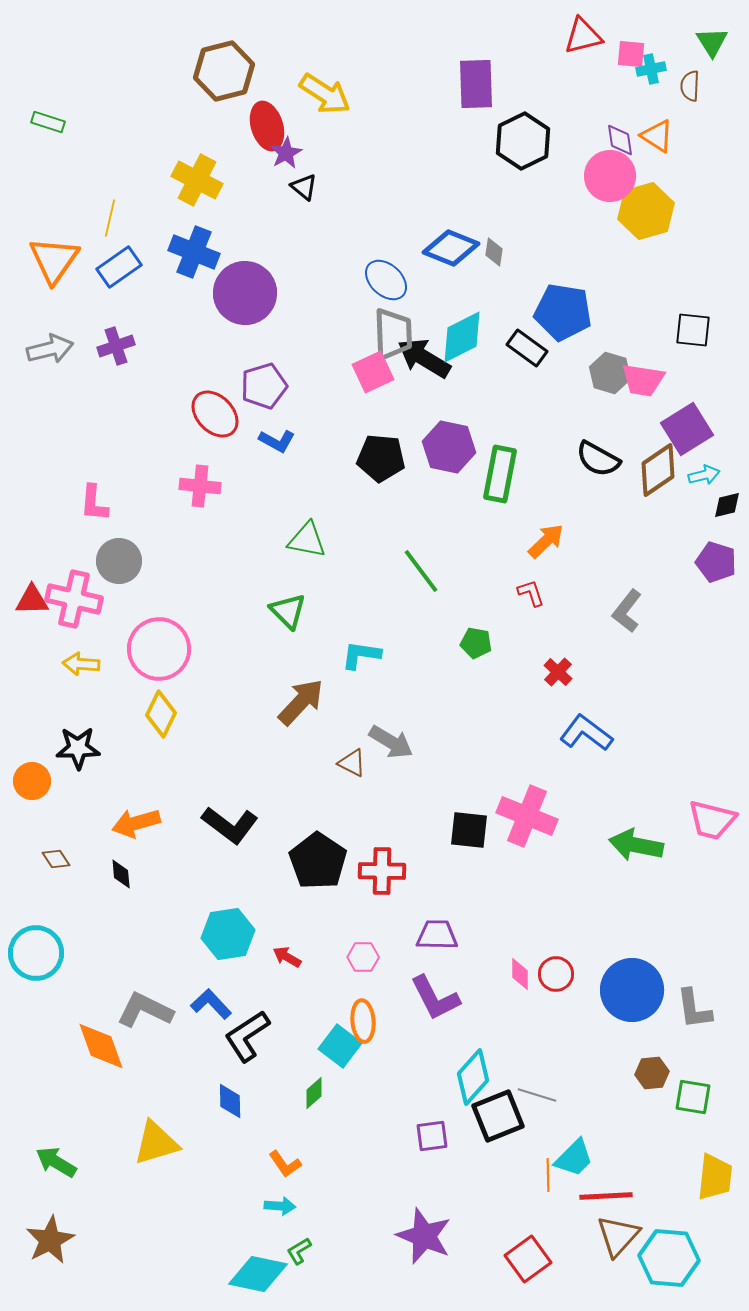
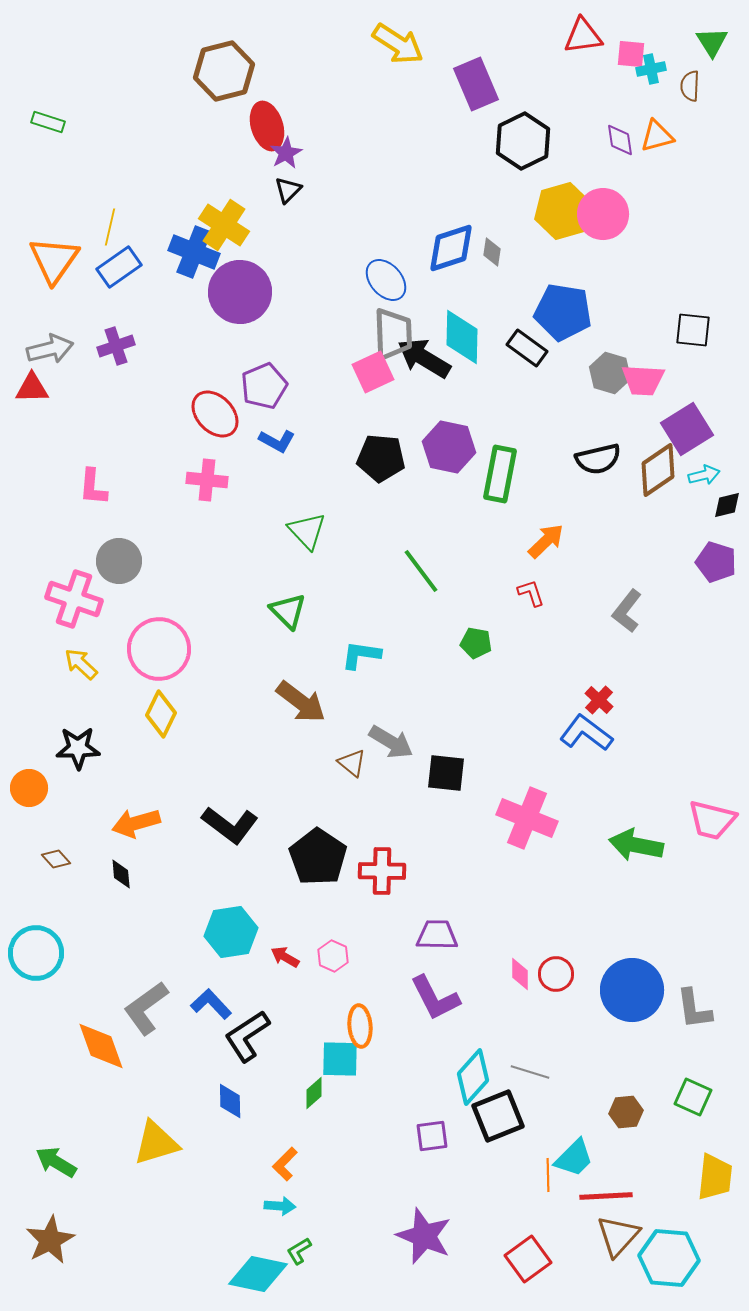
red triangle at (583, 36): rotated 6 degrees clockwise
purple rectangle at (476, 84): rotated 21 degrees counterclockwise
yellow arrow at (325, 94): moved 73 px right, 50 px up
orange triangle at (657, 136): rotated 48 degrees counterclockwise
pink circle at (610, 176): moved 7 px left, 38 px down
yellow cross at (197, 180): moved 27 px right, 45 px down; rotated 6 degrees clockwise
black triangle at (304, 187): moved 16 px left, 3 px down; rotated 36 degrees clockwise
yellow hexagon at (646, 211): moved 83 px left
yellow line at (110, 218): moved 9 px down
blue diamond at (451, 248): rotated 40 degrees counterclockwise
gray diamond at (494, 252): moved 2 px left
blue ellipse at (386, 280): rotated 6 degrees clockwise
purple circle at (245, 293): moved 5 px left, 1 px up
cyan diamond at (462, 337): rotated 62 degrees counterclockwise
pink trapezoid at (643, 380): rotated 6 degrees counterclockwise
purple pentagon at (264, 386): rotated 6 degrees counterclockwise
black semicircle at (598, 459): rotated 42 degrees counterclockwise
pink cross at (200, 486): moved 7 px right, 6 px up
pink L-shape at (94, 503): moved 1 px left, 16 px up
green triangle at (307, 540): moved 9 px up; rotated 36 degrees clockwise
pink cross at (74, 599): rotated 6 degrees clockwise
red triangle at (32, 600): moved 212 px up
yellow arrow at (81, 664): rotated 39 degrees clockwise
red cross at (558, 672): moved 41 px right, 28 px down
brown arrow at (301, 702): rotated 84 degrees clockwise
brown triangle at (352, 763): rotated 12 degrees clockwise
orange circle at (32, 781): moved 3 px left, 7 px down
pink cross at (527, 816): moved 2 px down
black square at (469, 830): moved 23 px left, 57 px up
brown diamond at (56, 859): rotated 8 degrees counterclockwise
black pentagon at (318, 861): moved 4 px up
cyan hexagon at (228, 934): moved 3 px right, 2 px up
red arrow at (287, 957): moved 2 px left
pink hexagon at (363, 957): moved 30 px left, 1 px up; rotated 24 degrees clockwise
gray L-shape at (145, 1010): moved 1 px right, 2 px up; rotated 62 degrees counterclockwise
orange ellipse at (363, 1021): moved 3 px left, 5 px down
cyan square at (340, 1046): moved 13 px down; rotated 36 degrees counterclockwise
brown hexagon at (652, 1073): moved 26 px left, 39 px down
gray line at (537, 1095): moved 7 px left, 23 px up
green square at (693, 1097): rotated 15 degrees clockwise
orange L-shape at (285, 1164): rotated 80 degrees clockwise
